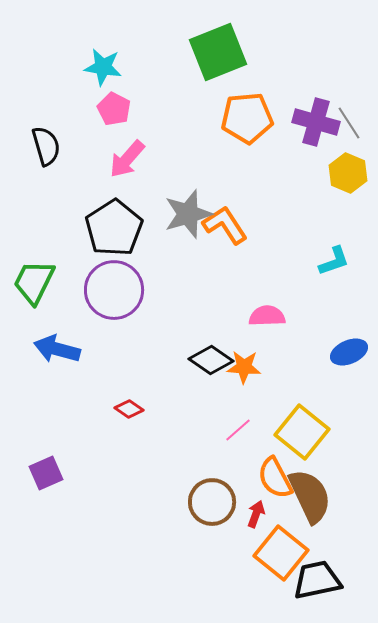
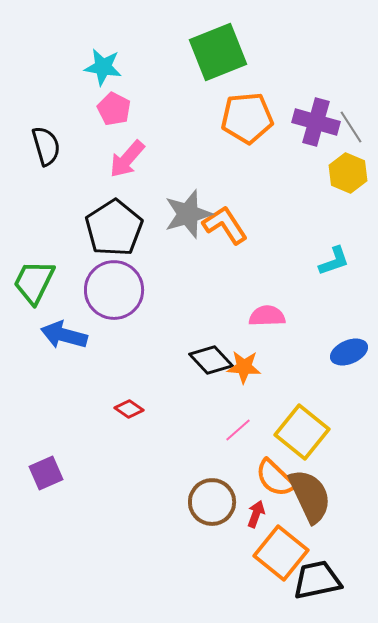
gray line: moved 2 px right, 4 px down
blue arrow: moved 7 px right, 14 px up
black diamond: rotated 12 degrees clockwise
orange semicircle: rotated 18 degrees counterclockwise
